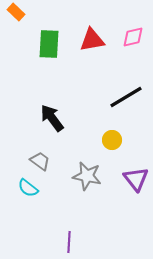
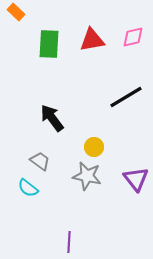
yellow circle: moved 18 px left, 7 px down
